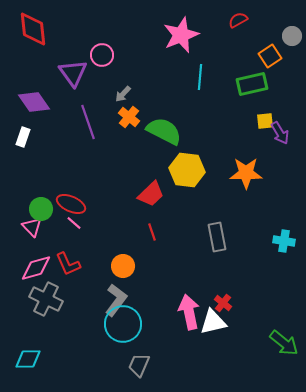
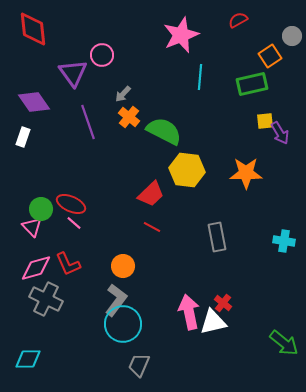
red line: moved 5 px up; rotated 42 degrees counterclockwise
